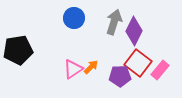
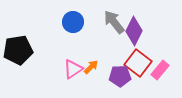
blue circle: moved 1 px left, 4 px down
gray arrow: rotated 55 degrees counterclockwise
